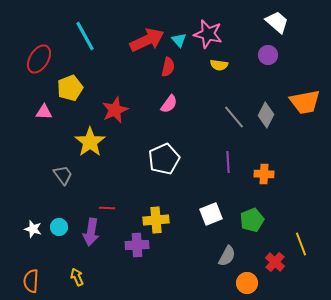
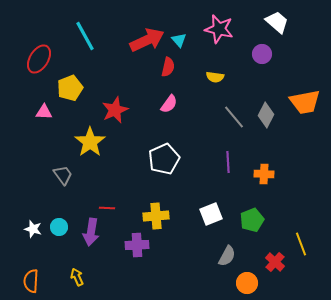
pink star: moved 11 px right, 5 px up
purple circle: moved 6 px left, 1 px up
yellow semicircle: moved 4 px left, 12 px down
yellow cross: moved 4 px up
